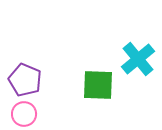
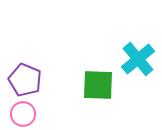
pink circle: moved 1 px left
